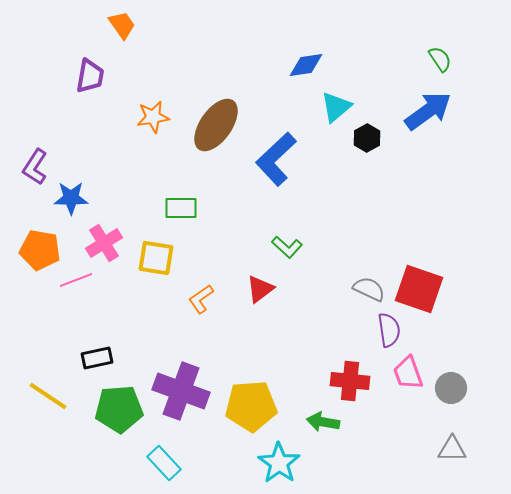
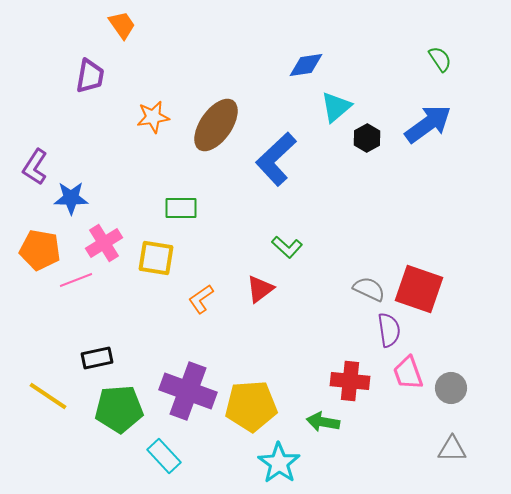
blue arrow: moved 13 px down
purple cross: moved 7 px right
cyan rectangle: moved 7 px up
